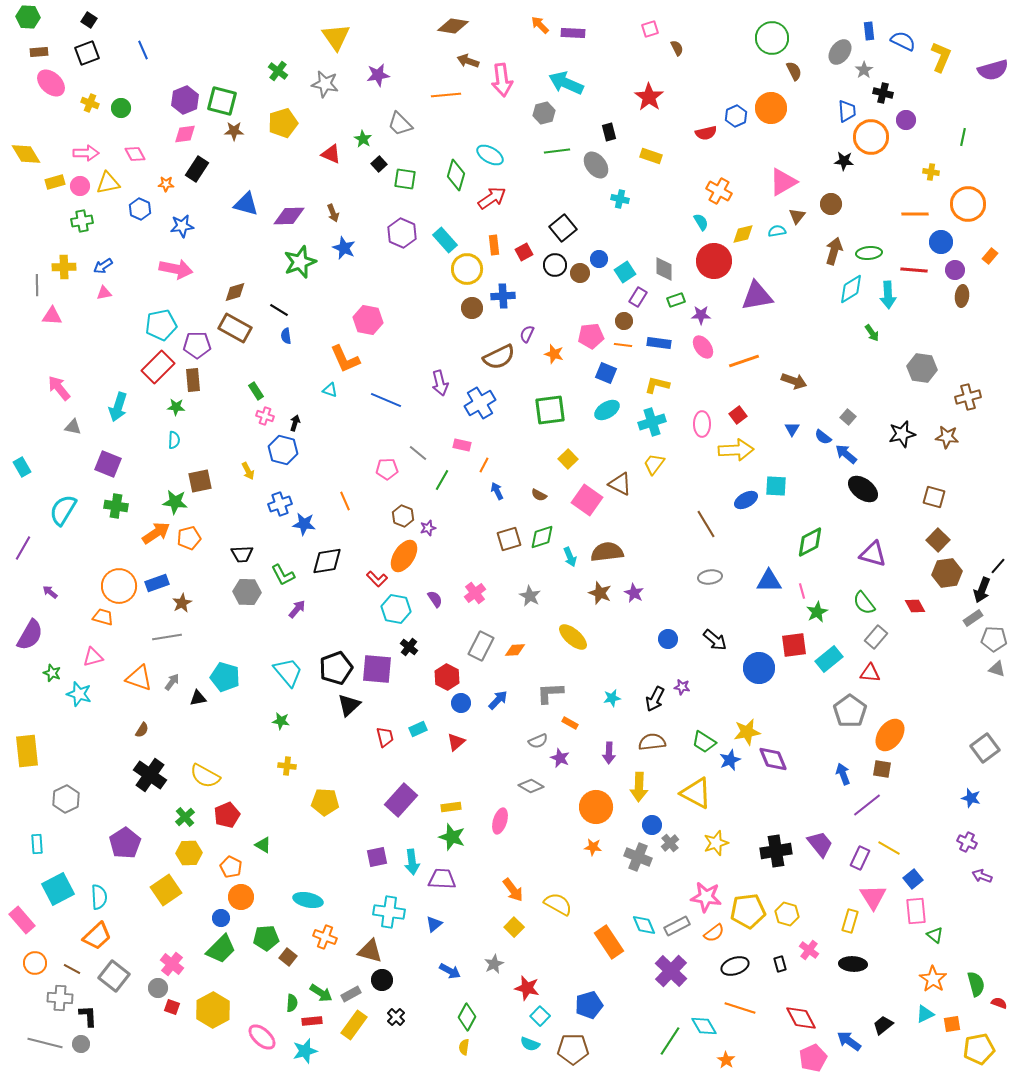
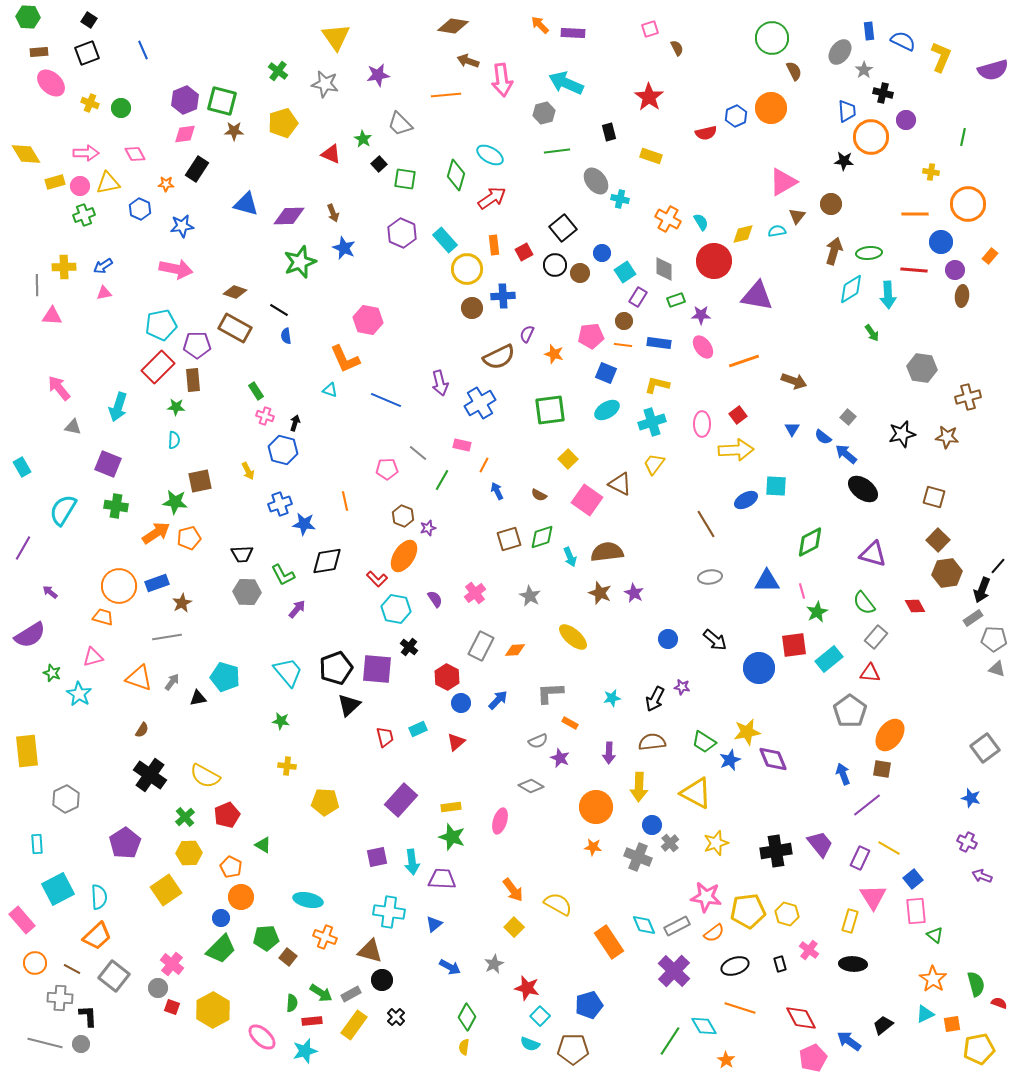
gray ellipse at (596, 165): moved 16 px down
orange cross at (719, 191): moved 51 px left, 28 px down
green cross at (82, 221): moved 2 px right, 6 px up; rotated 10 degrees counterclockwise
blue circle at (599, 259): moved 3 px right, 6 px up
brown diamond at (235, 292): rotated 35 degrees clockwise
purple triangle at (757, 296): rotated 20 degrees clockwise
orange line at (345, 501): rotated 12 degrees clockwise
blue triangle at (769, 581): moved 2 px left
purple semicircle at (30, 635): rotated 28 degrees clockwise
cyan star at (79, 694): rotated 15 degrees clockwise
blue arrow at (450, 971): moved 4 px up
purple cross at (671, 971): moved 3 px right
